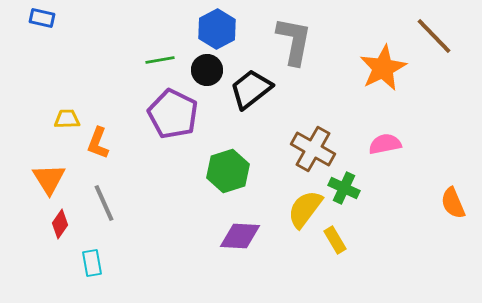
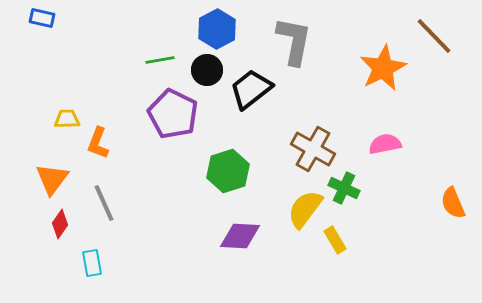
orange triangle: moved 3 px right; rotated 9 degrees clockwise
